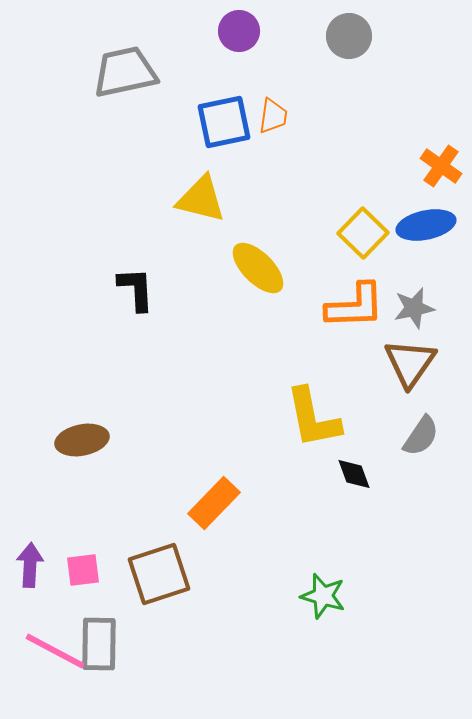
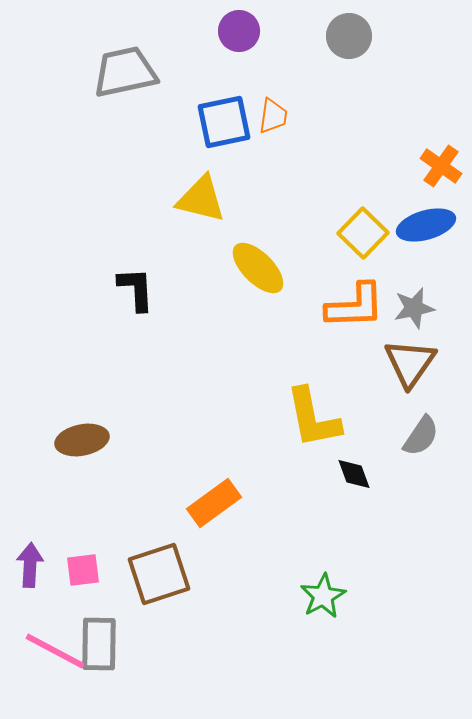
blue ellipse: rotated 4 degrees counterclockwise
orange rectangle: rotated 10 degrees clockwise
green star: rotated 27 degrees clockwise
